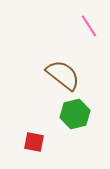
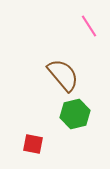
brown semicircle: rotated 12 degrees clockwise
red square: moved 1 px left, 2 px down
